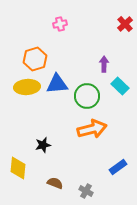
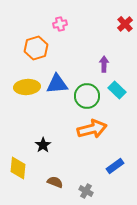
orange hexagon: moved 1 px right, 11 px up
cyan rectangle: moved 3 px left, 4 px down
black star: rotated 21 degrees counterclockwise
blue rectangle: moved 3 px left, 1 px up
brown semicircle: moved 1 px up
